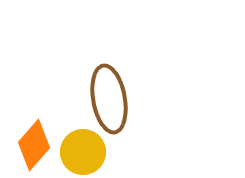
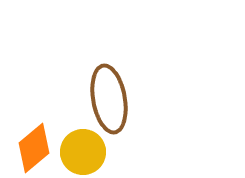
orange diamond: moved 3 px down; rotated 9 degrees clockwise
